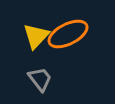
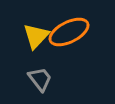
orange ellipse: moved 1 px right, 2 px up
